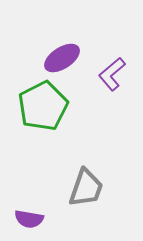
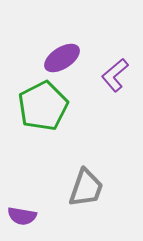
purple L-shape: moved 3 px right, 1 px down
purple semicircle: moved 7 px left, 3 px up
